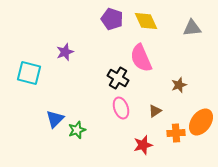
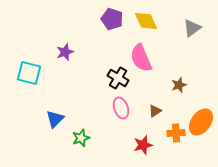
gray triangle: rotated 30 degrees counterclockwise
green star: moved 4 px right, 8 px down
